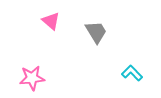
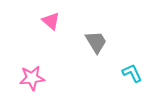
gray trapezoid: moved 10 px down
cyan L-shape: rotated 20 degrees clockwise
